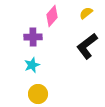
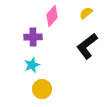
yellow circle: moved 4 px right, 5 px up
